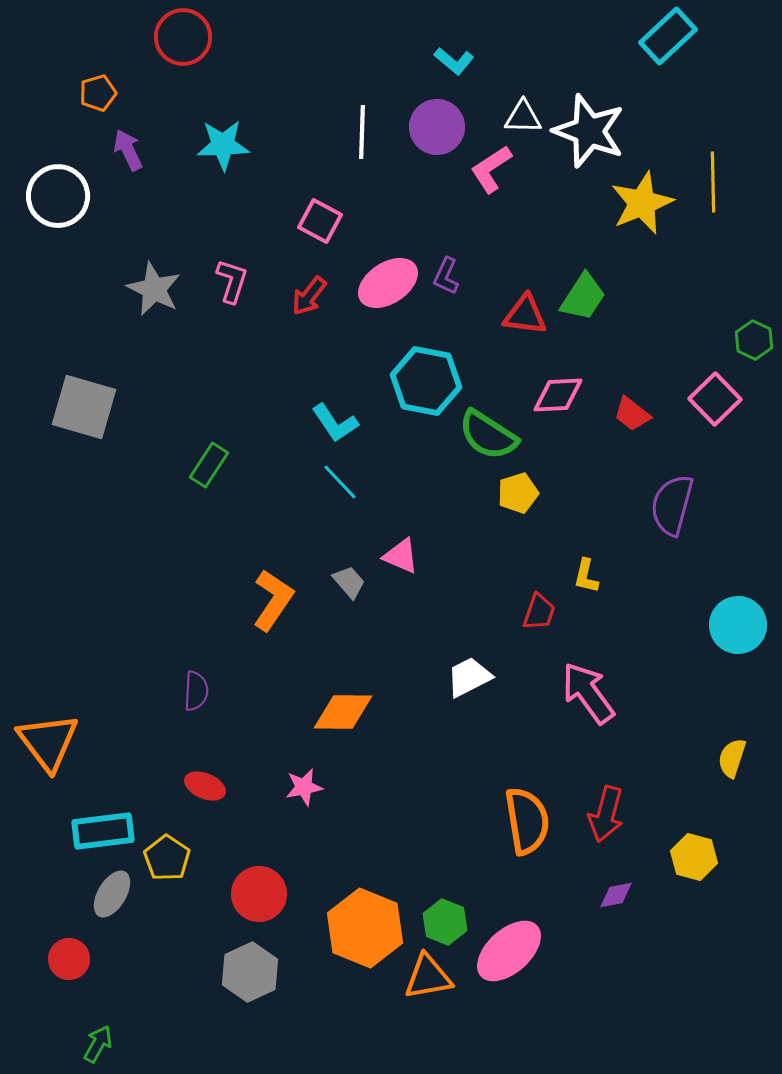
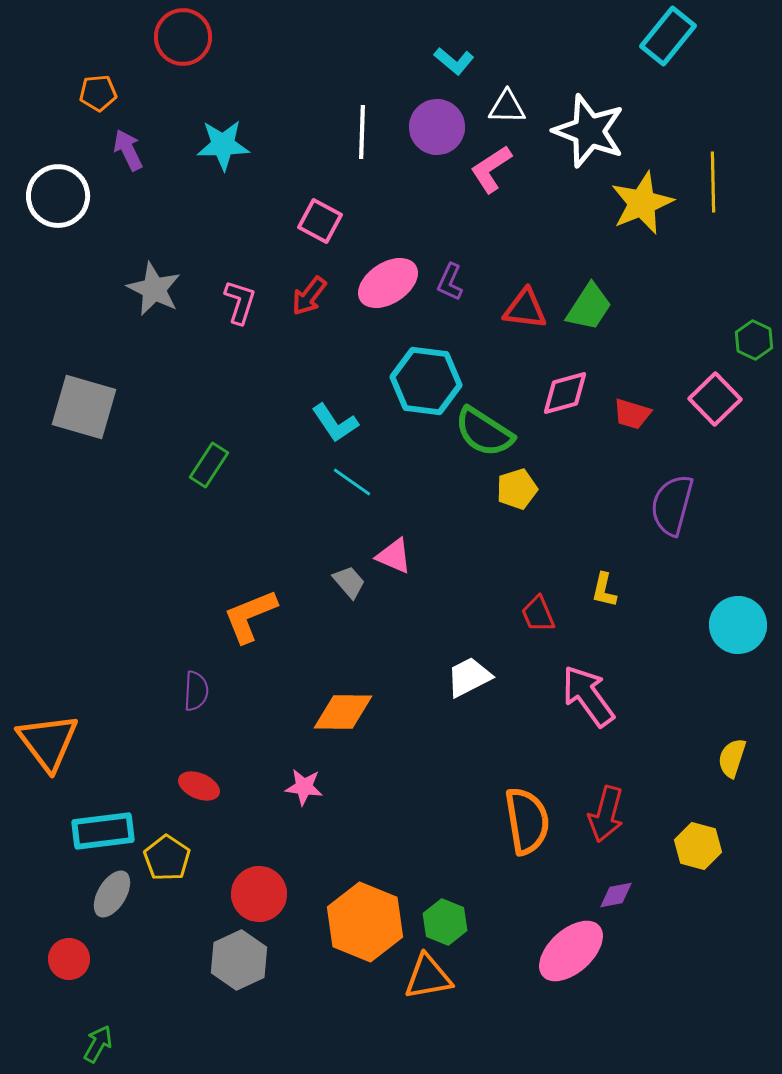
cyan rectangle at (668, 36): rotated 8 degrees counterclockwise
orange pentagon at (98, 93): rotated 12 degrees clockwise
white triangle at (523, 117): moved 16 px left, 10 px up
purple L-shape at (446, 276): moved 4 px right, 6 px down
pink L-shape at (232, 281): moved 8 px right, 21 px down
green trapezoid at (583, 297): moved 6 px right, 10 px down
red triangle at (525, 315): moved 6 px up
cyan hexagon at (426, 381): rotated 4 degrees counterclockwise
pink diamond at (558, 395): moved 7 px right, 2 px up; rotated 12 degrees counterclockwise
red trapezoid at (632, 414): rotated 21 degrees counterclockwise
green semicircle at (488, 435): moved 4 px left, 3 px up
cyan line at (340, 482): moved 12 px right; rotated 12 degrees counterclockwise
yellow pentagon at (518, 493): moved 1 px left, 4 px up
pink triangle at (401, 556): moved 7 px left
yellow L-shape at (586, 576): moved 18 px right, 14 px down
orange L-shape at (273, 600): moved 23 px left, 16 px down; rotated 146 degrees counterclockwise
red trapezoid at (539, 612): moved 1 px left, 2 px down; rotated 138 degrees clockwise
pink arrow at (588, 693): moved 3 px down
red ellipse at (205, 786): moved 6 px left
pink star at (304, 787): rotated 18 degrees clockwise
yellow hexagon at (694, 857): moved 4 px right, 11 px up
orange hexagon at (365, 928): moved 6 px up
pink ellipse at (509, 951): moved 62 px right
gray hexagon at (250, 972): moved 11 px left, 12 px up
